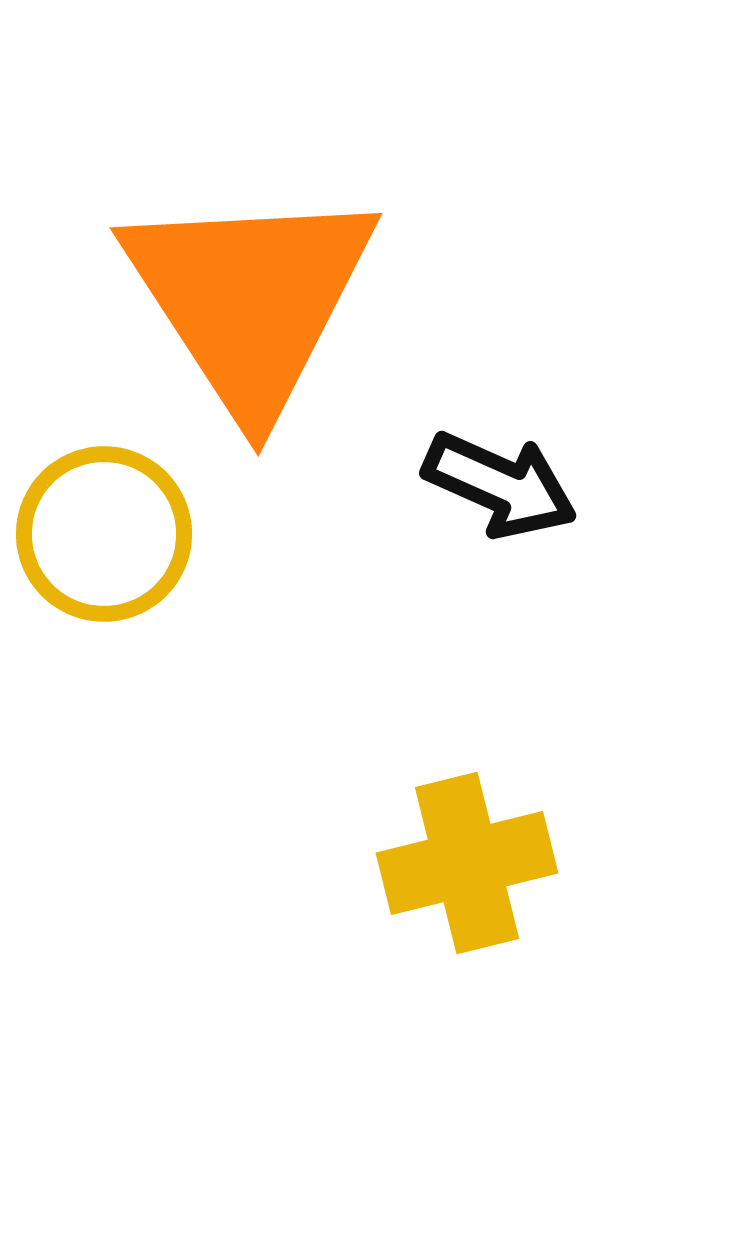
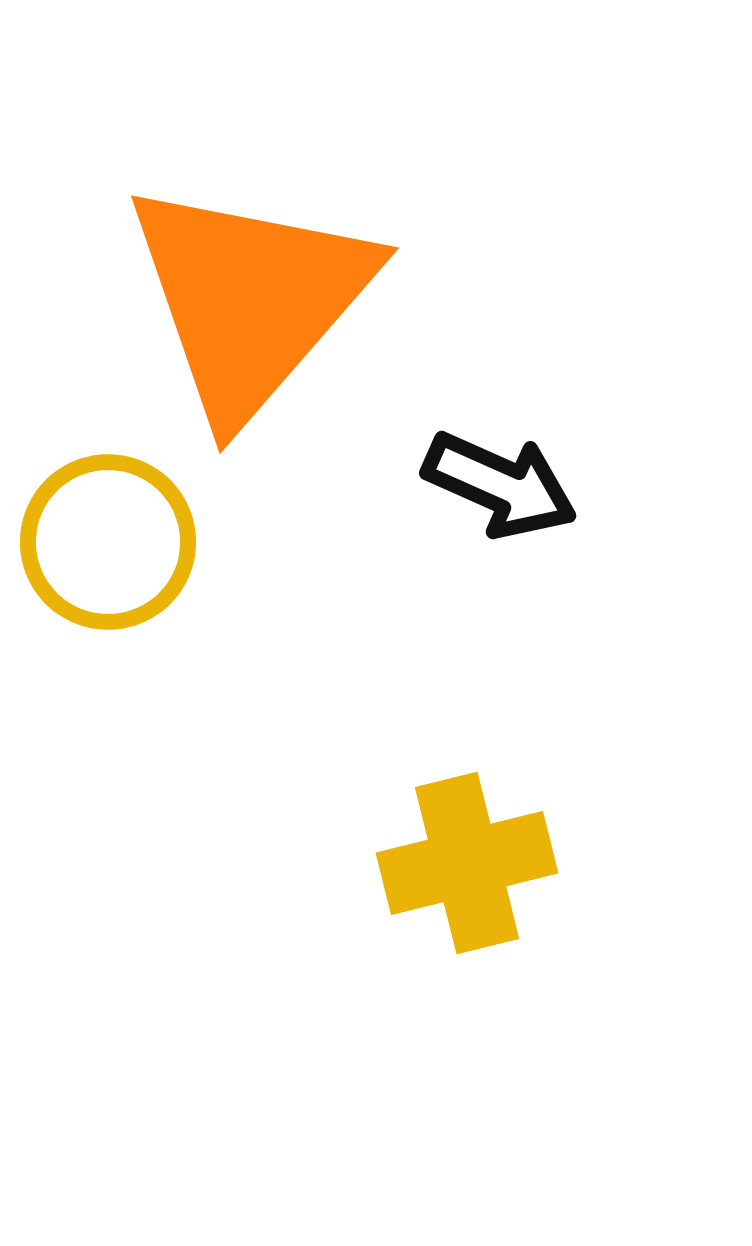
orange triangle: rotated 14 degrees clockwise
yellow circle: moved 4 px right, 8 px down
